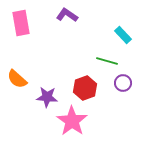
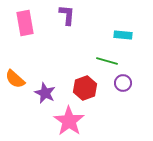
purple L-shape: rotated 60 degrees clockwise
pink rectangle: moved 4 px right
cyan rectangle: rotated 42 degrees counterclockwise
orange semicircle: moved 2 px left
purple star: moved 2 px left, 4 px up; rotated 20 degrees clockwise
pink star: moved 3 px left
